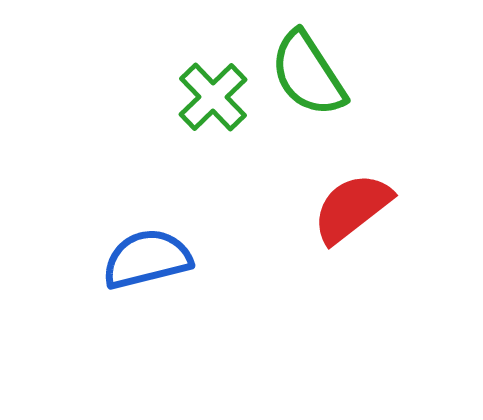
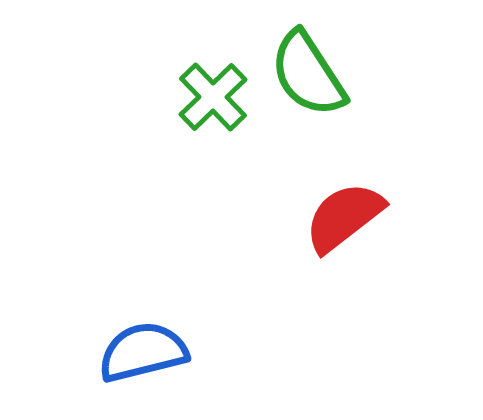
red semicircle: moved 8 px left, 9 px down
blue semicircle: moved 4 px left, 93 px down
